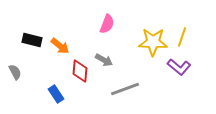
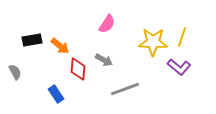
pink semicircle: rotated 12 degrees clockwise
black rectangle: rotated 24 degrees counterclockwise
red diamond: moved 2 px left, 2 px up
